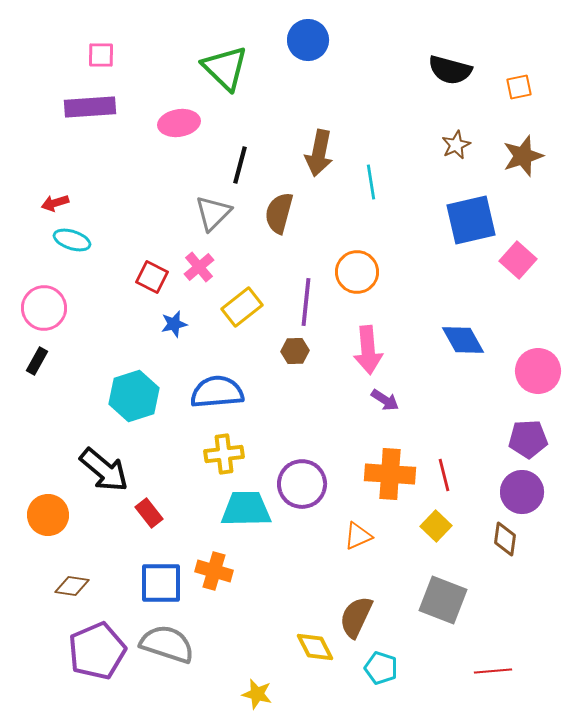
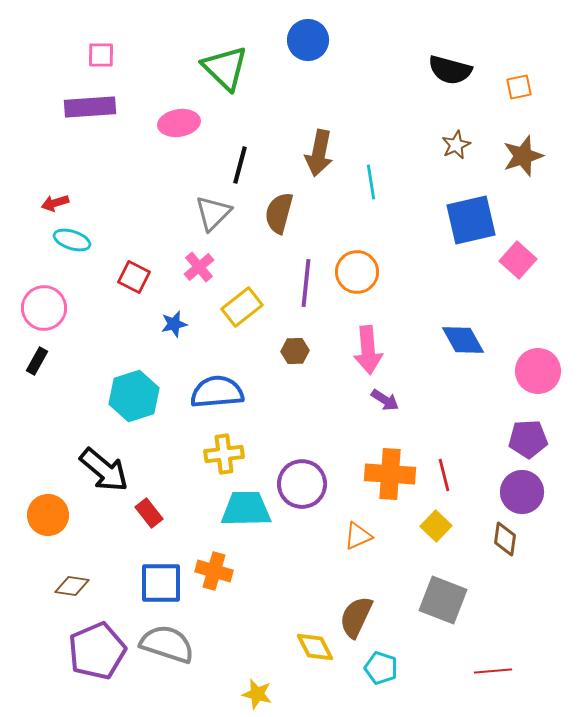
red square at (152, 277): moved 18 px left
purple line at (306, 302): moved 19 px up
